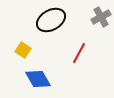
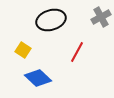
black ellipse: rotated 12 degrees clockwise
red line: moved 2 px left, 1 px up
blue diamond: moved 1 px up; rotated 16 degrees counterclockwise
